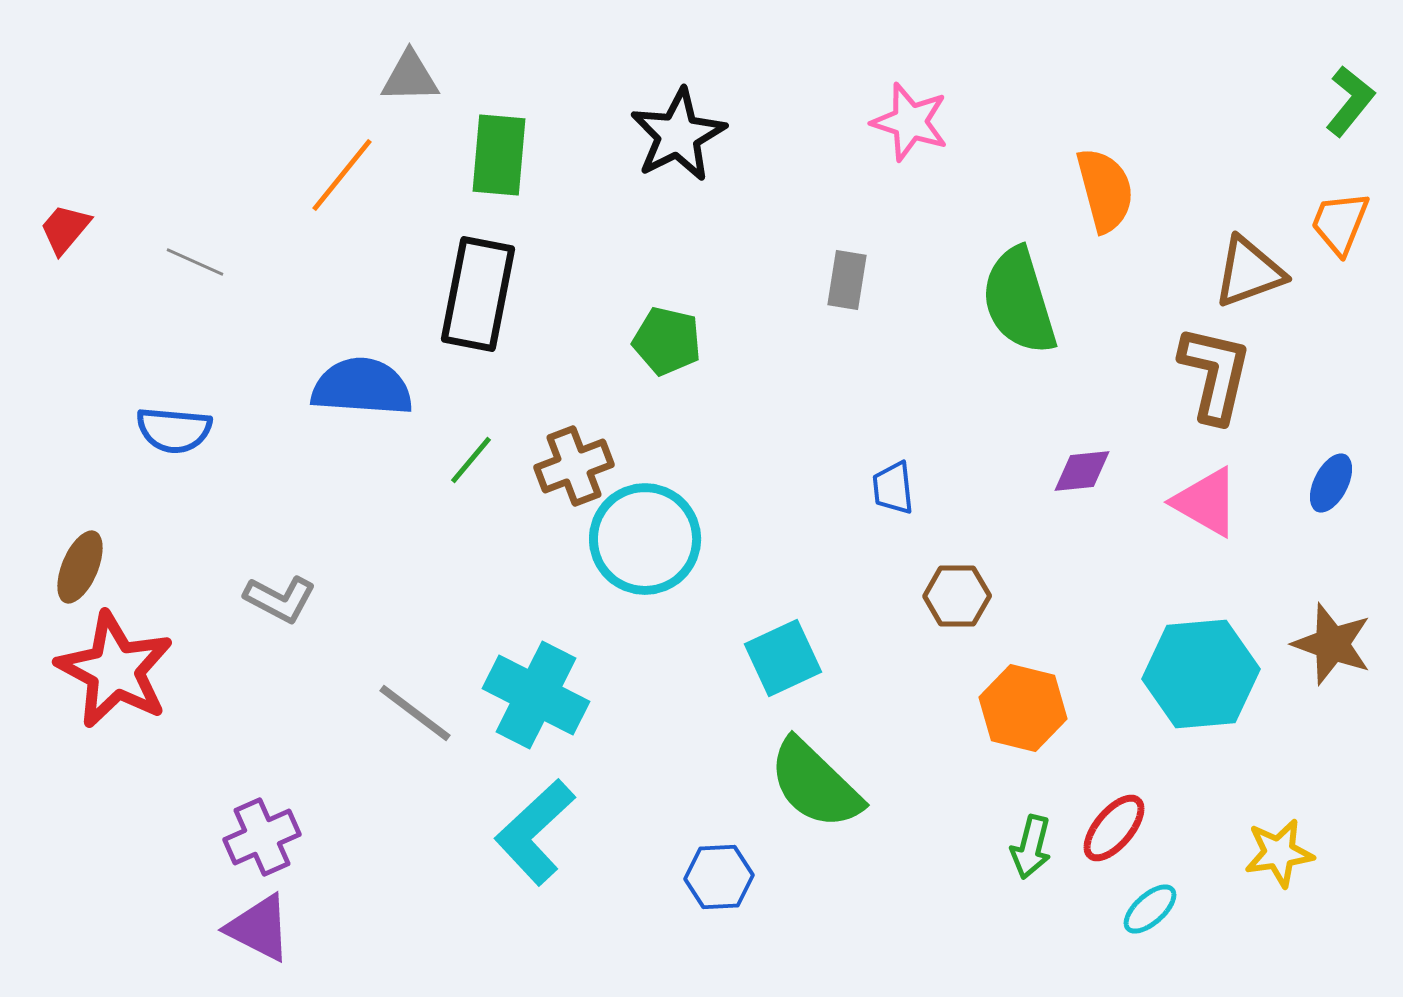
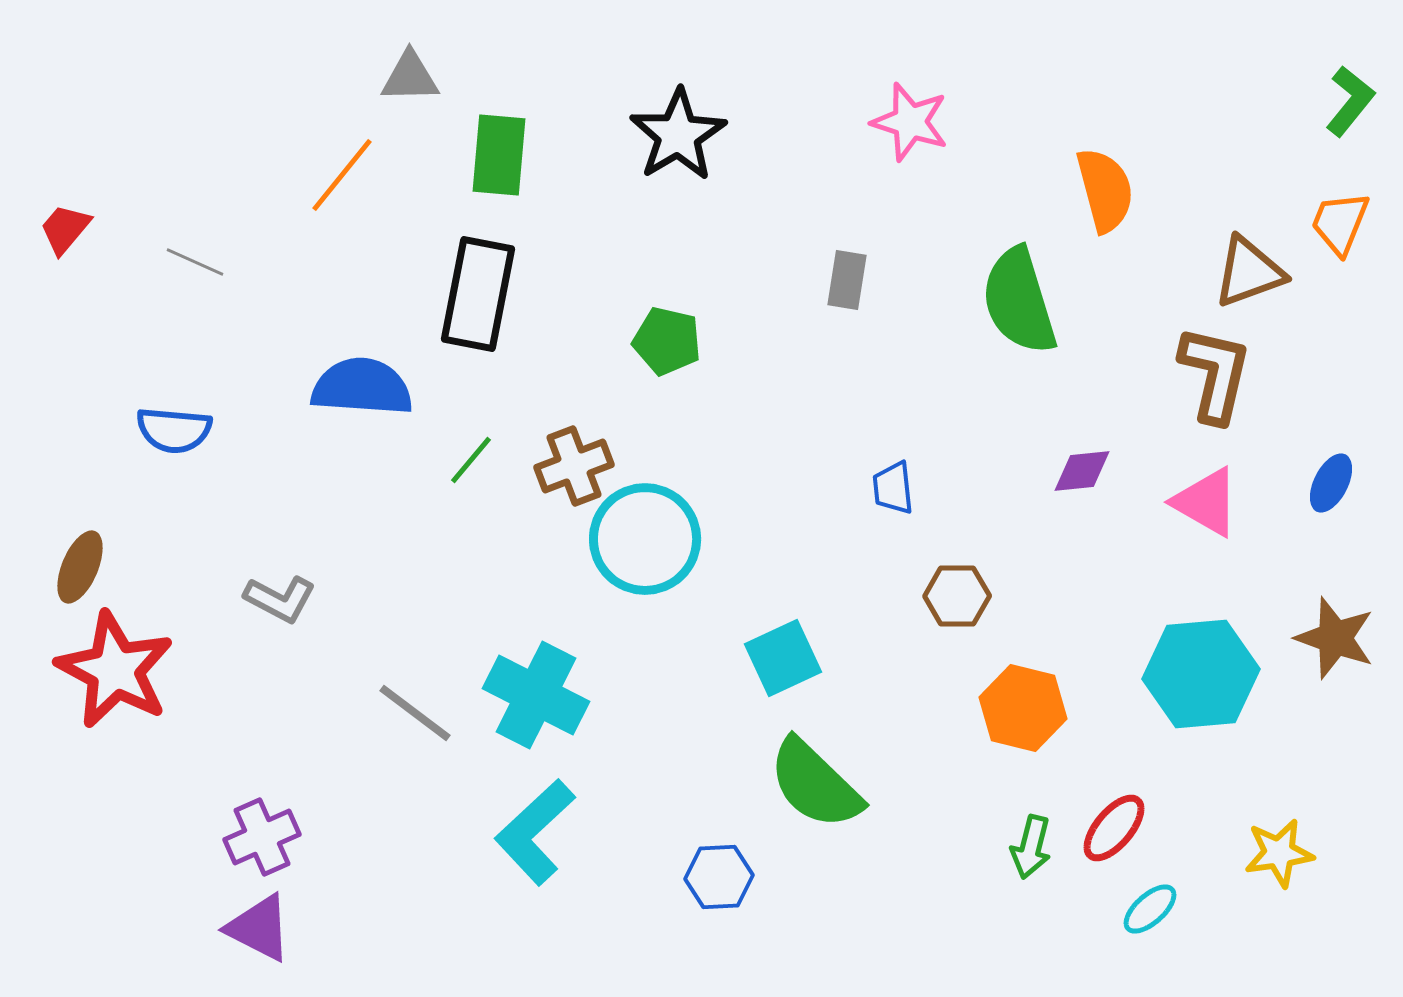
black star at (678, 135): rotated 4 degrees counterclockwise
brown star at (1332, 644): moved 3 px right, 6 px up
